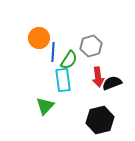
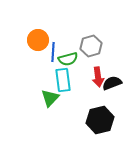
orange circle: moved 1 px left, 2 px down
green semicircle: moved 1 px left, 1 px up; rotated 42 degrees clockwise
green triangle: moved 5 px right, 8 px up
